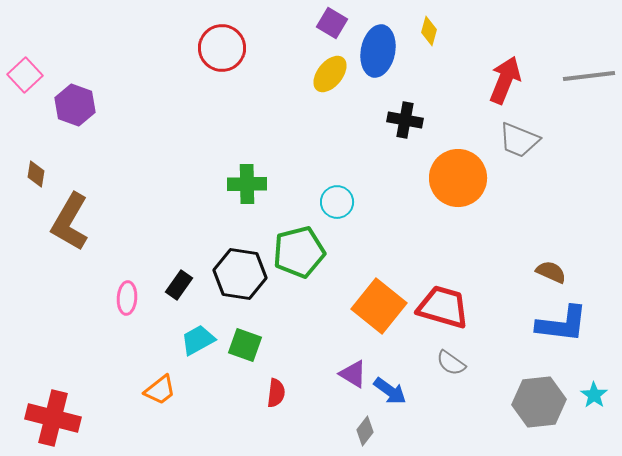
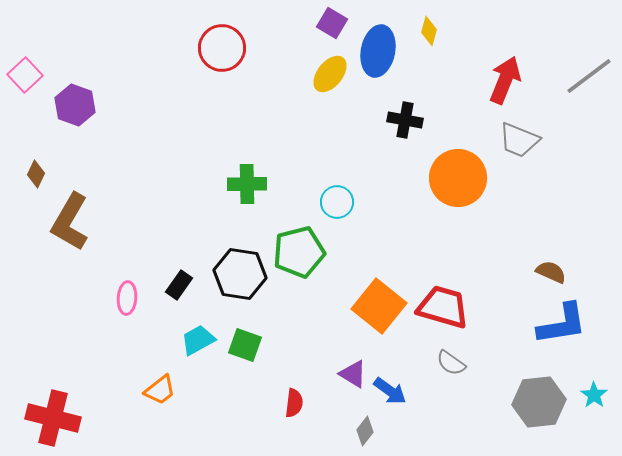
gray line: rotated 30 degrees counterclockwise
brown diamond: rotated 16 degrees clockwise
blue L-shape: rotated 16 degrees counterclockwise
red semicircle: moved 18 px right, 10 px down
